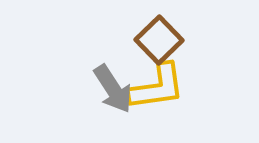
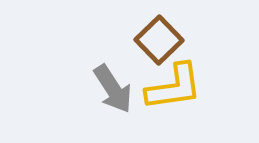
yellow L-shape: moved 17 px right
